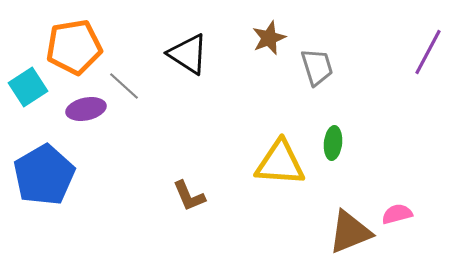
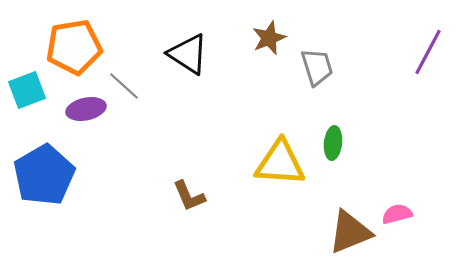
cyan square: moved 1 px left, 3 px down; rotated 12 degrees clockwise
